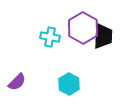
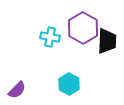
black trapezoid: moved 4 px right, 5 px down
purple semicircle: moved 8 px down
